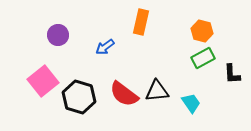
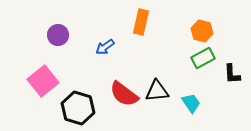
black hexagon: moved 1 px left, 11 px down
